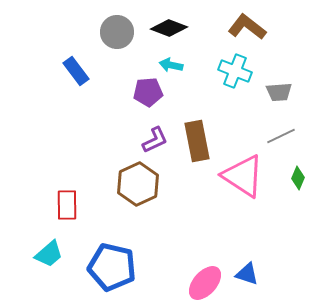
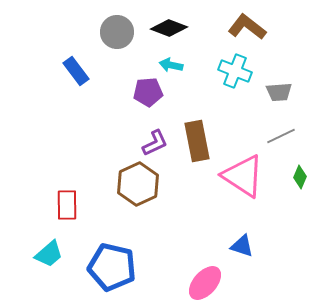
purple L-shape: moved 3 px down
green diamond: moved 2 px right, 1 px up
blue triangle: moved 5 px left, 28 px up
